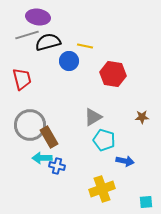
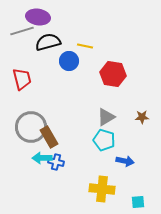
gray line: moved 5 px left, 4 px up
gray triangle: moved 13 px right
gray circle: moved 1 px right, 2 px down
blue cross: moved 1 px left, 4 px up
yellow cross: rotated 25 degrees clockwise
cyan square: moved 8 px left
